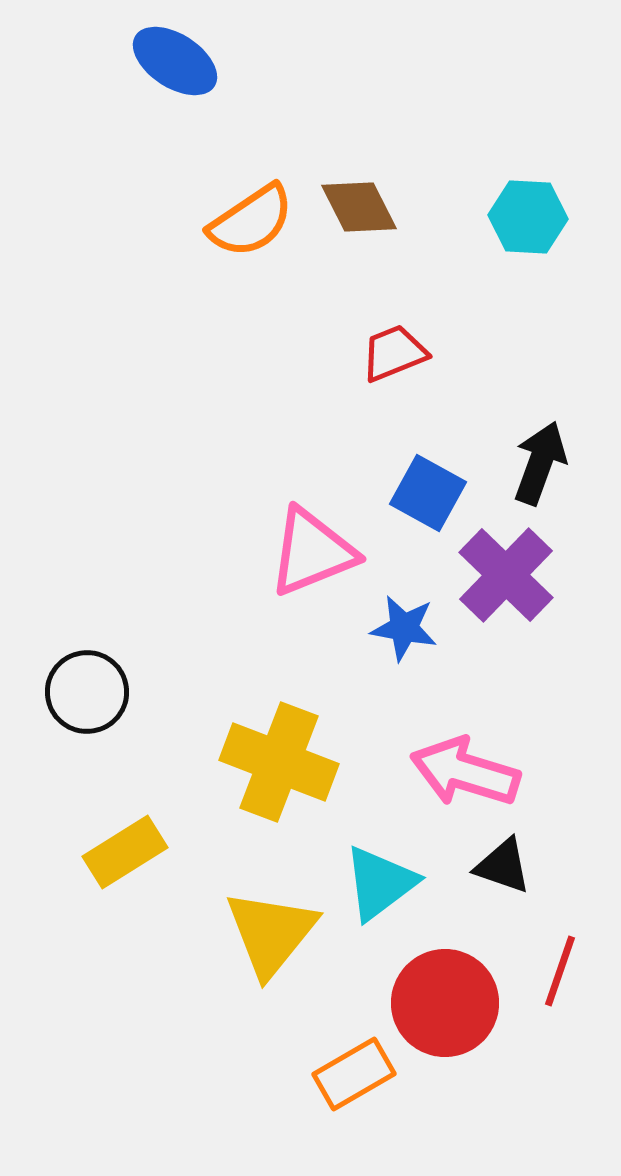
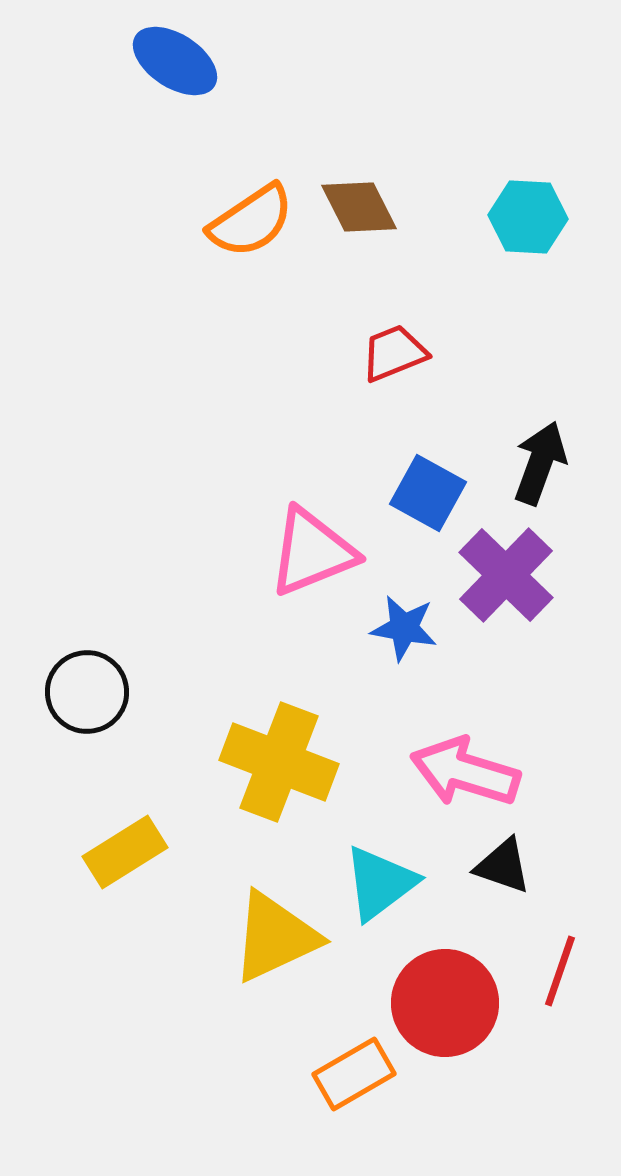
yellow triangle: moved 4 px right, 4 px down; rotated 26 degrees clockwise
